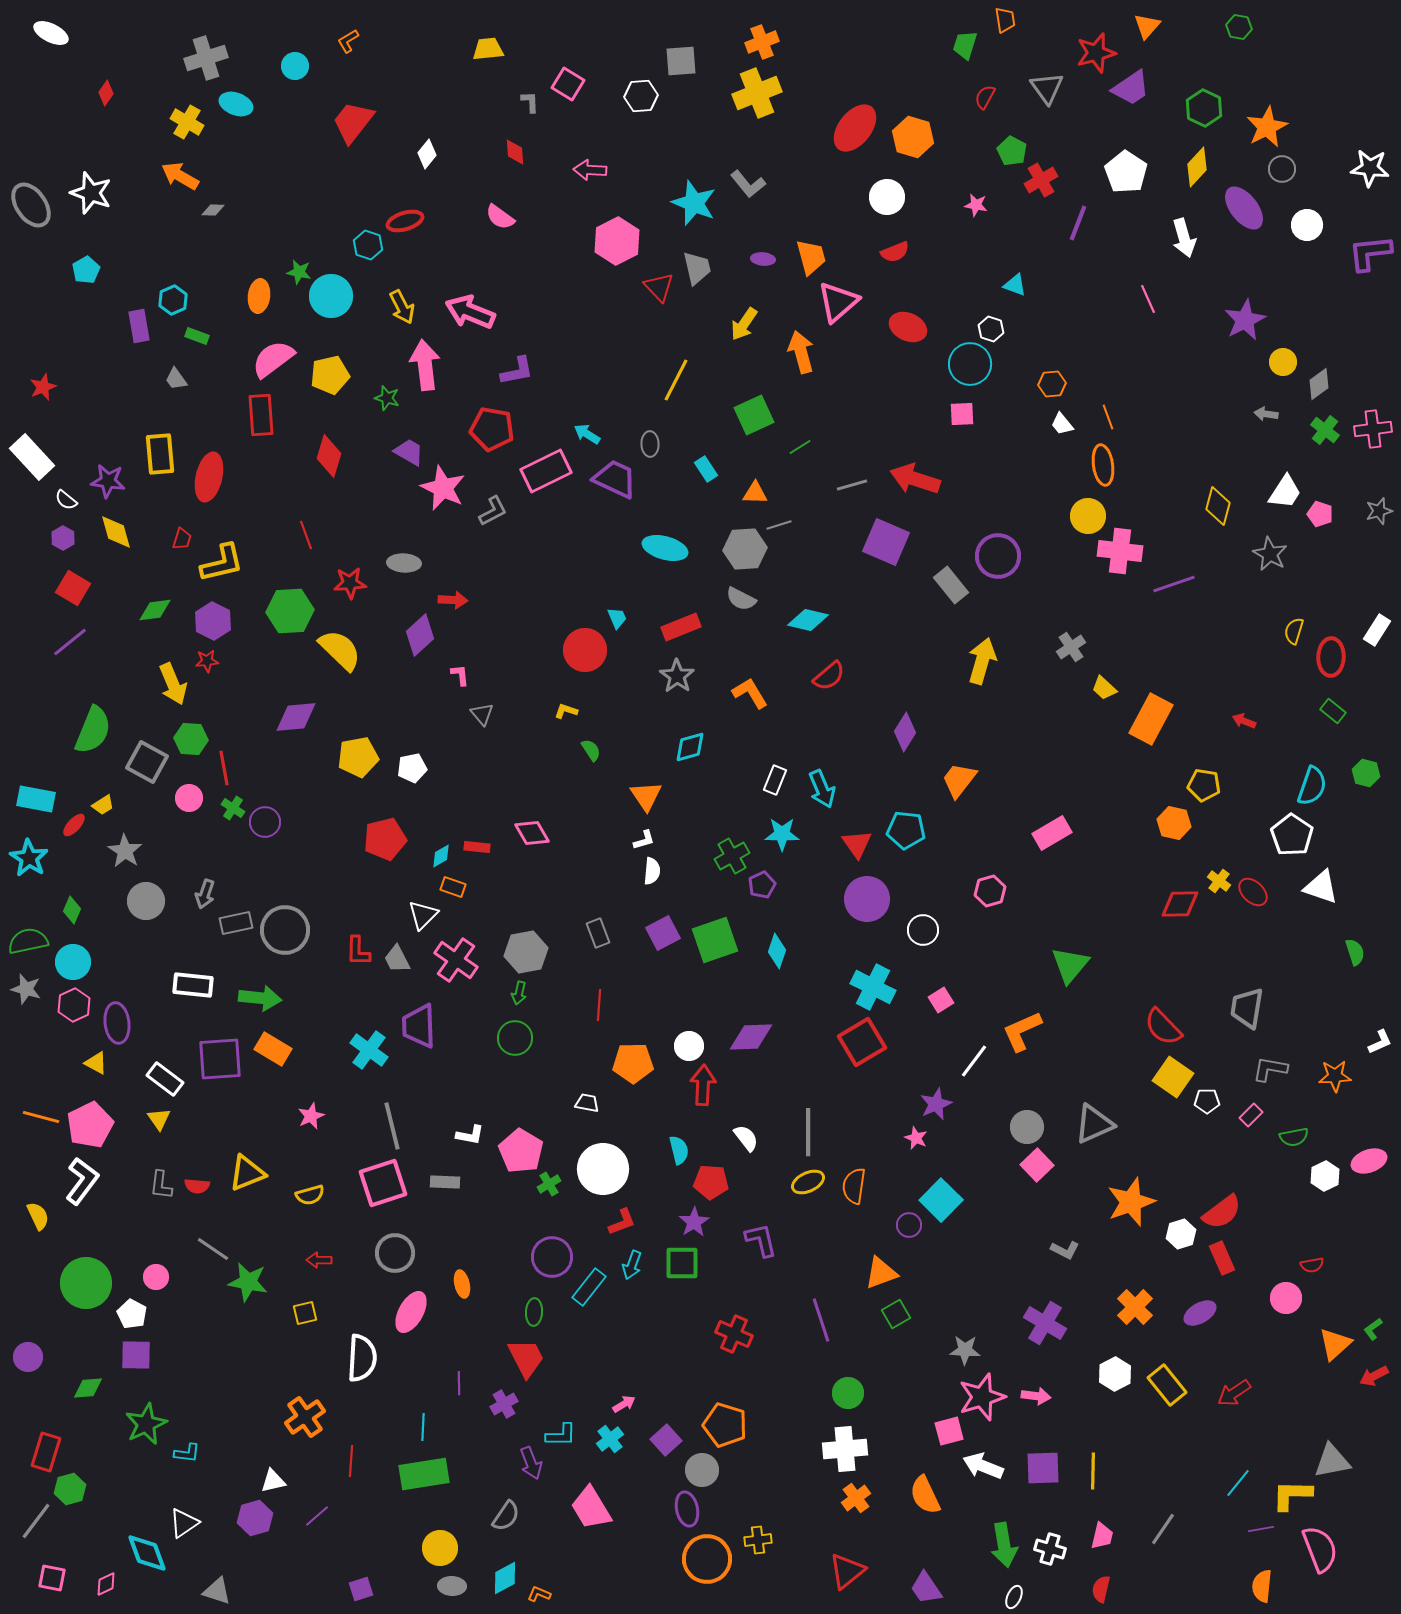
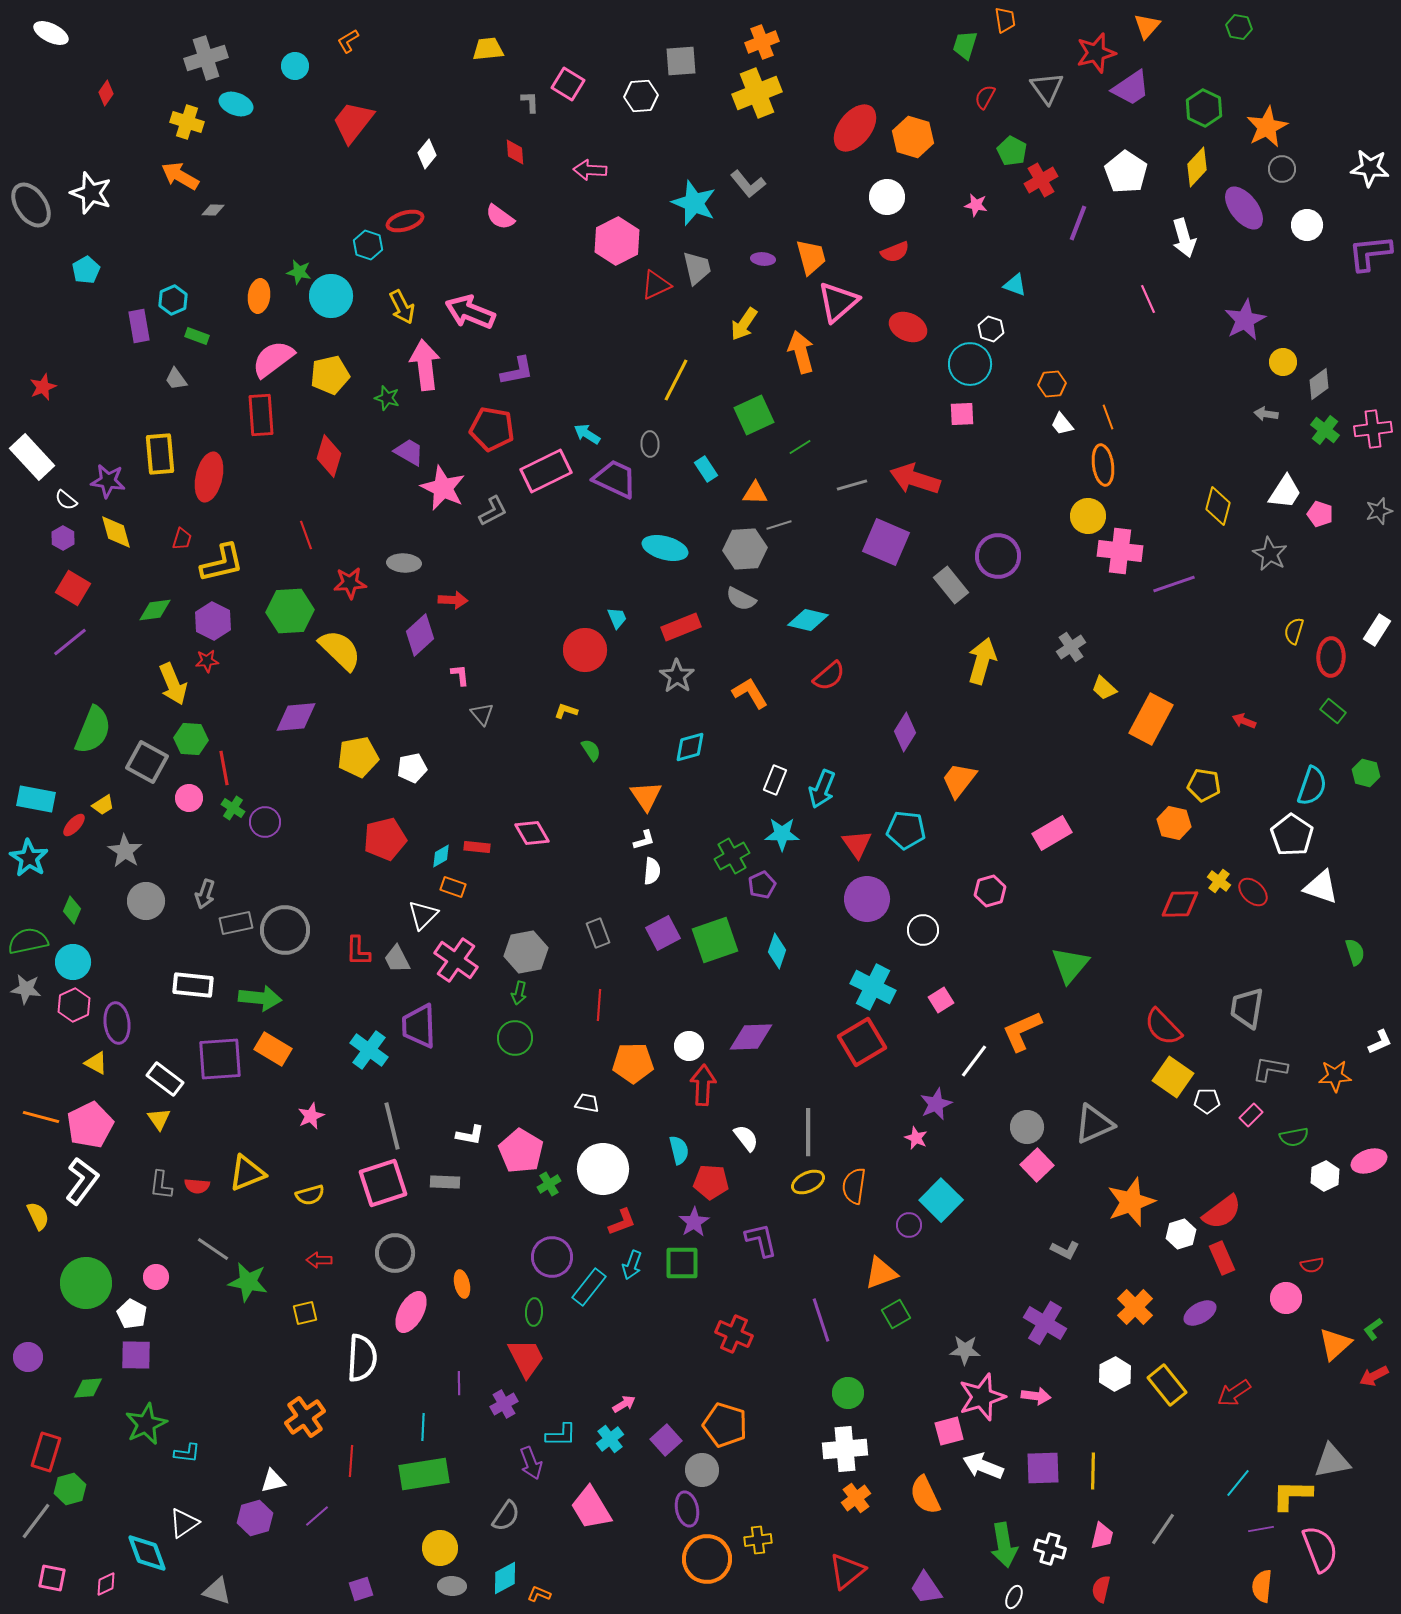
yellow cross at (187, 122): rotated 12 degrees counterclockwise
red triangle at (659, 287): moved 3 px left, 2 px up; rotated 48 degrees clockwise
cyan arrow at (822, 789): rotated 45 degrees clockwise
gray star at (26, 989): rotated 8 degrees counterclockwise
